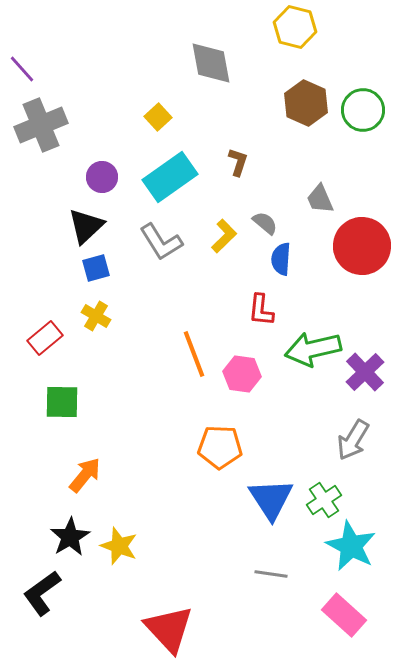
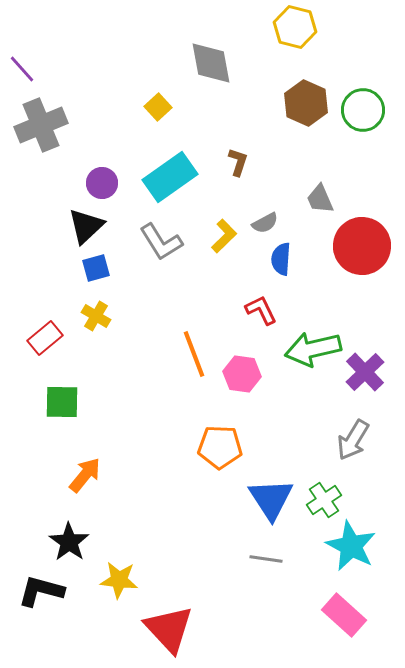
yellow square: moved 10 px up
purple circle: moved 6 px down
gray semicircle: rotated 112 degrees clockwise
red L-shape: rotated 148 degrees clockwise
black star: moved 1 px left, 5 px down; rotated 6 degrees counterclockwise
yellow star: moved 34 px down; rotated 15 degrees counterclockwise
gray line: moved 5 px left, 15 px up
black L-shape: moved 1 px left, 2 px up; rotated 51 degrees clockwise
